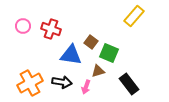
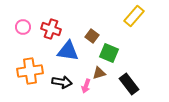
pink circle: moved 1 px down
brown square: moved 1 px right, 6 px up
blue triangle: moved 3 px left, 4 px up
brown triangle: moved 1 px right, 2 px down
orange cross: moved 12 px up; rotated 20 degrees clockwise
pink arrow: moved 1 px up
